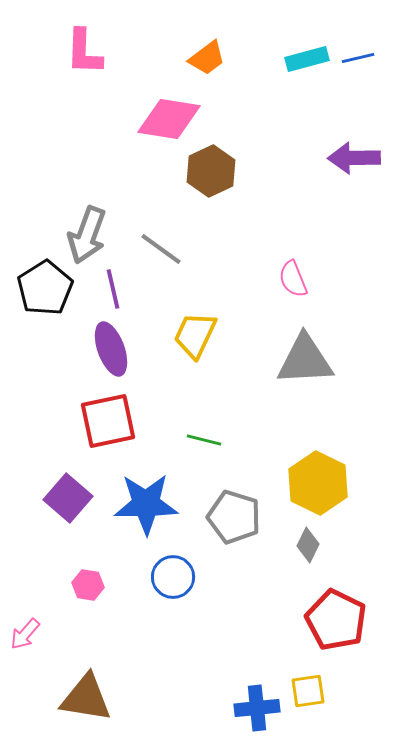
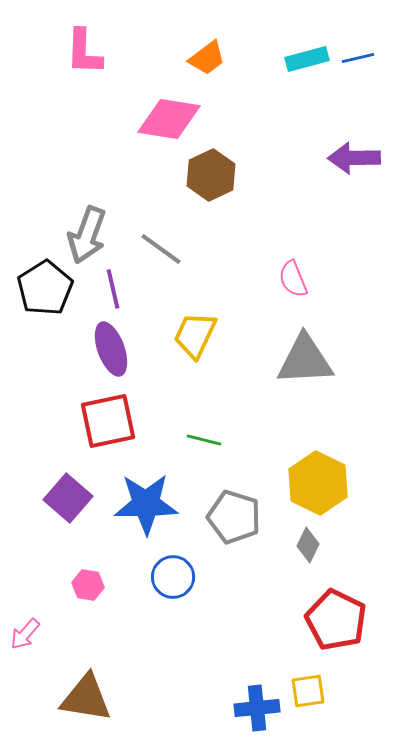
brown hexagon: moved 4 px down
